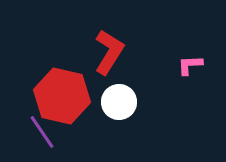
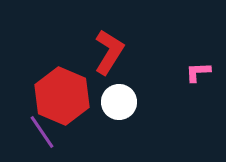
pink L-shape: moved 8 px right, 7 px down
red hexagon: rotated 10 degrees clockwise
